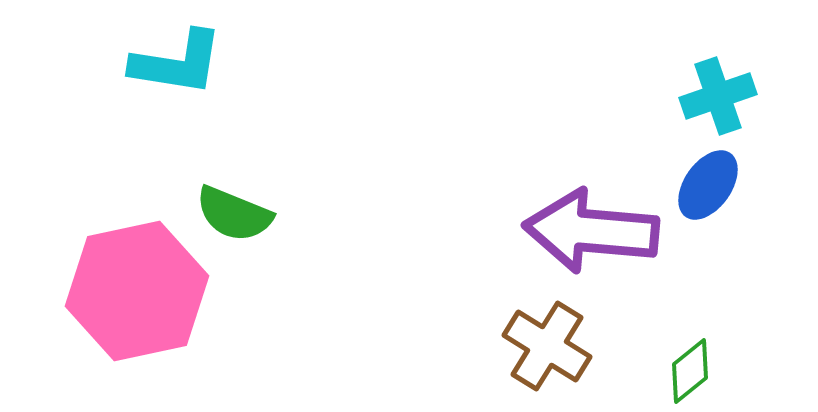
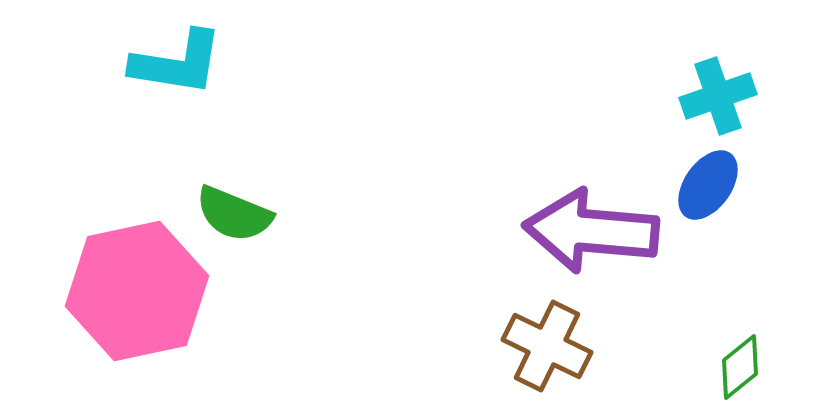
brown cross: rotated 6 degrees counterclockwise
green diamond: moved 50 px right, 4 px up
